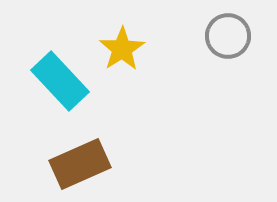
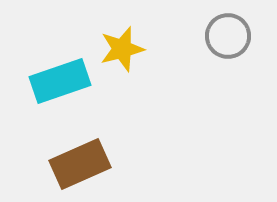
yellow star: rotated 18 degrees clockwise
cyan rectangle: rotated 66 degrees counterclockwise
